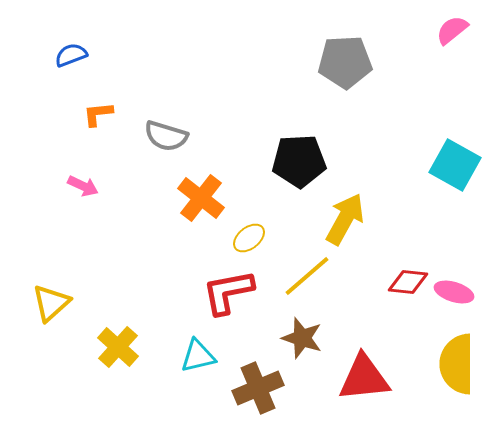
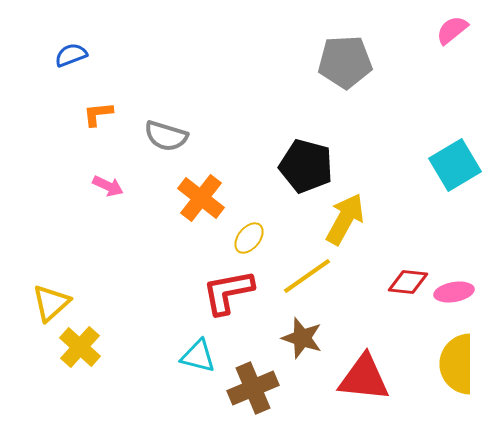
black pentagon: moved 7 px right, 5 px down; rotated 18 degrees clockwise
cyan square: rotated 30 degrees clockwise
pink arrow: moved 25 px right
yellow ellipse: rotated 12 degrees counterclockwise
yellow line: rotated 6 degrees clockwise
pink ellipse: rotated 27 degrees counterclockwise
yellow cross: moved 38 px left
cyan triangle: rotated 27 degrees clockwise
red triangle: rotated 12 degrees clockwise
brown cross: moved 5 px left
